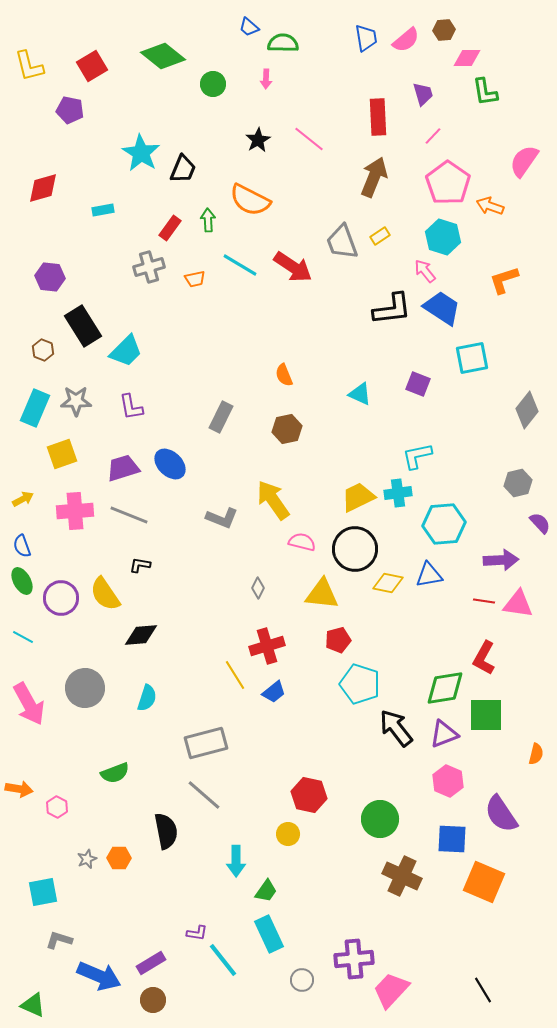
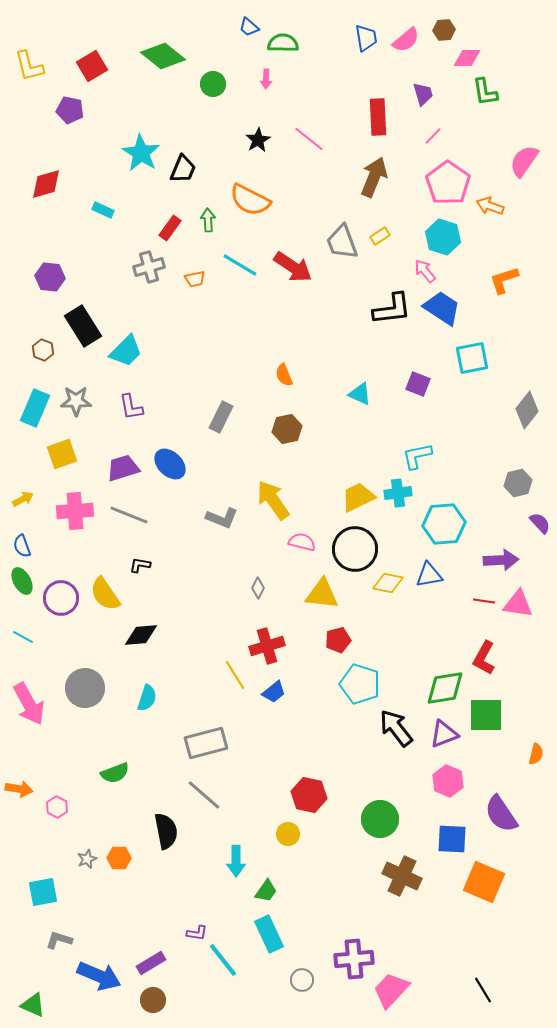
red diamond at (43, 188): moved 3 px right, 4 px up
cyan rectangle at (103, 210): rotated 35 degrees clockwise
